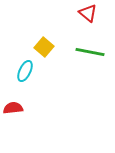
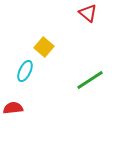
green line: moved 28 px down; rotated 44 degrees counterclockwise
